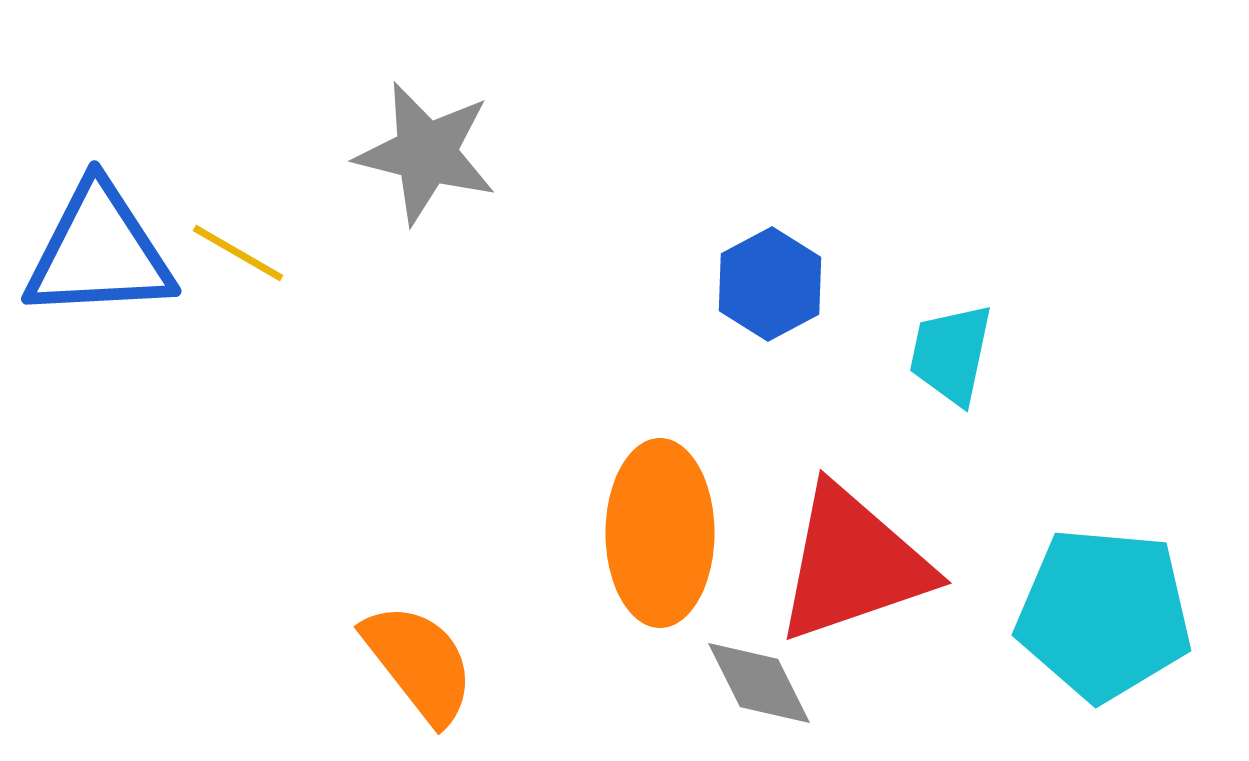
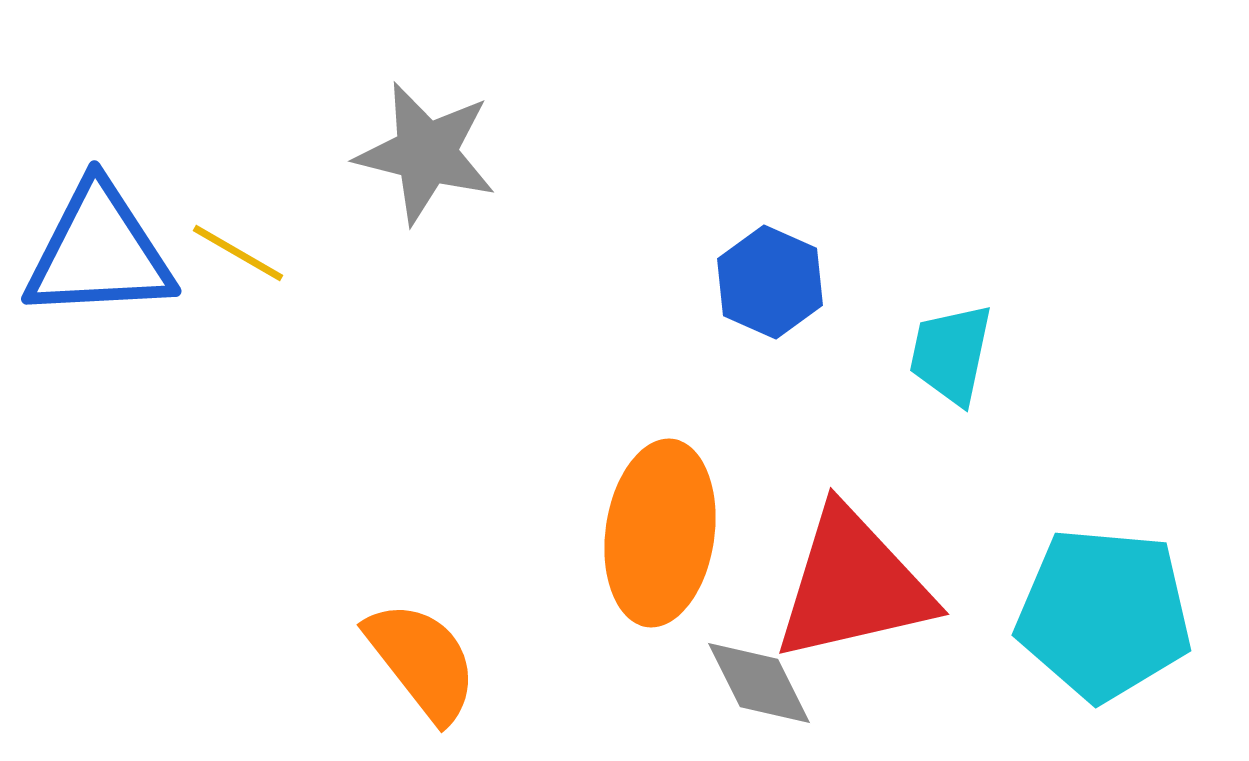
blue hexagon: moved 2 px up; rotated 8 degrees counterclockwise
orange ellipse: rotated 8 degrees clockwise
red triangle: moved 21 px down; rotated 6 degrees clockwise
orange semicircle: moved 3 px right, 2 px up
